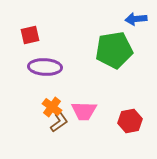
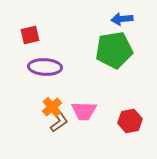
blue arrow: moved 14 px left
orange cross: rotated 12 degrees clockwise
